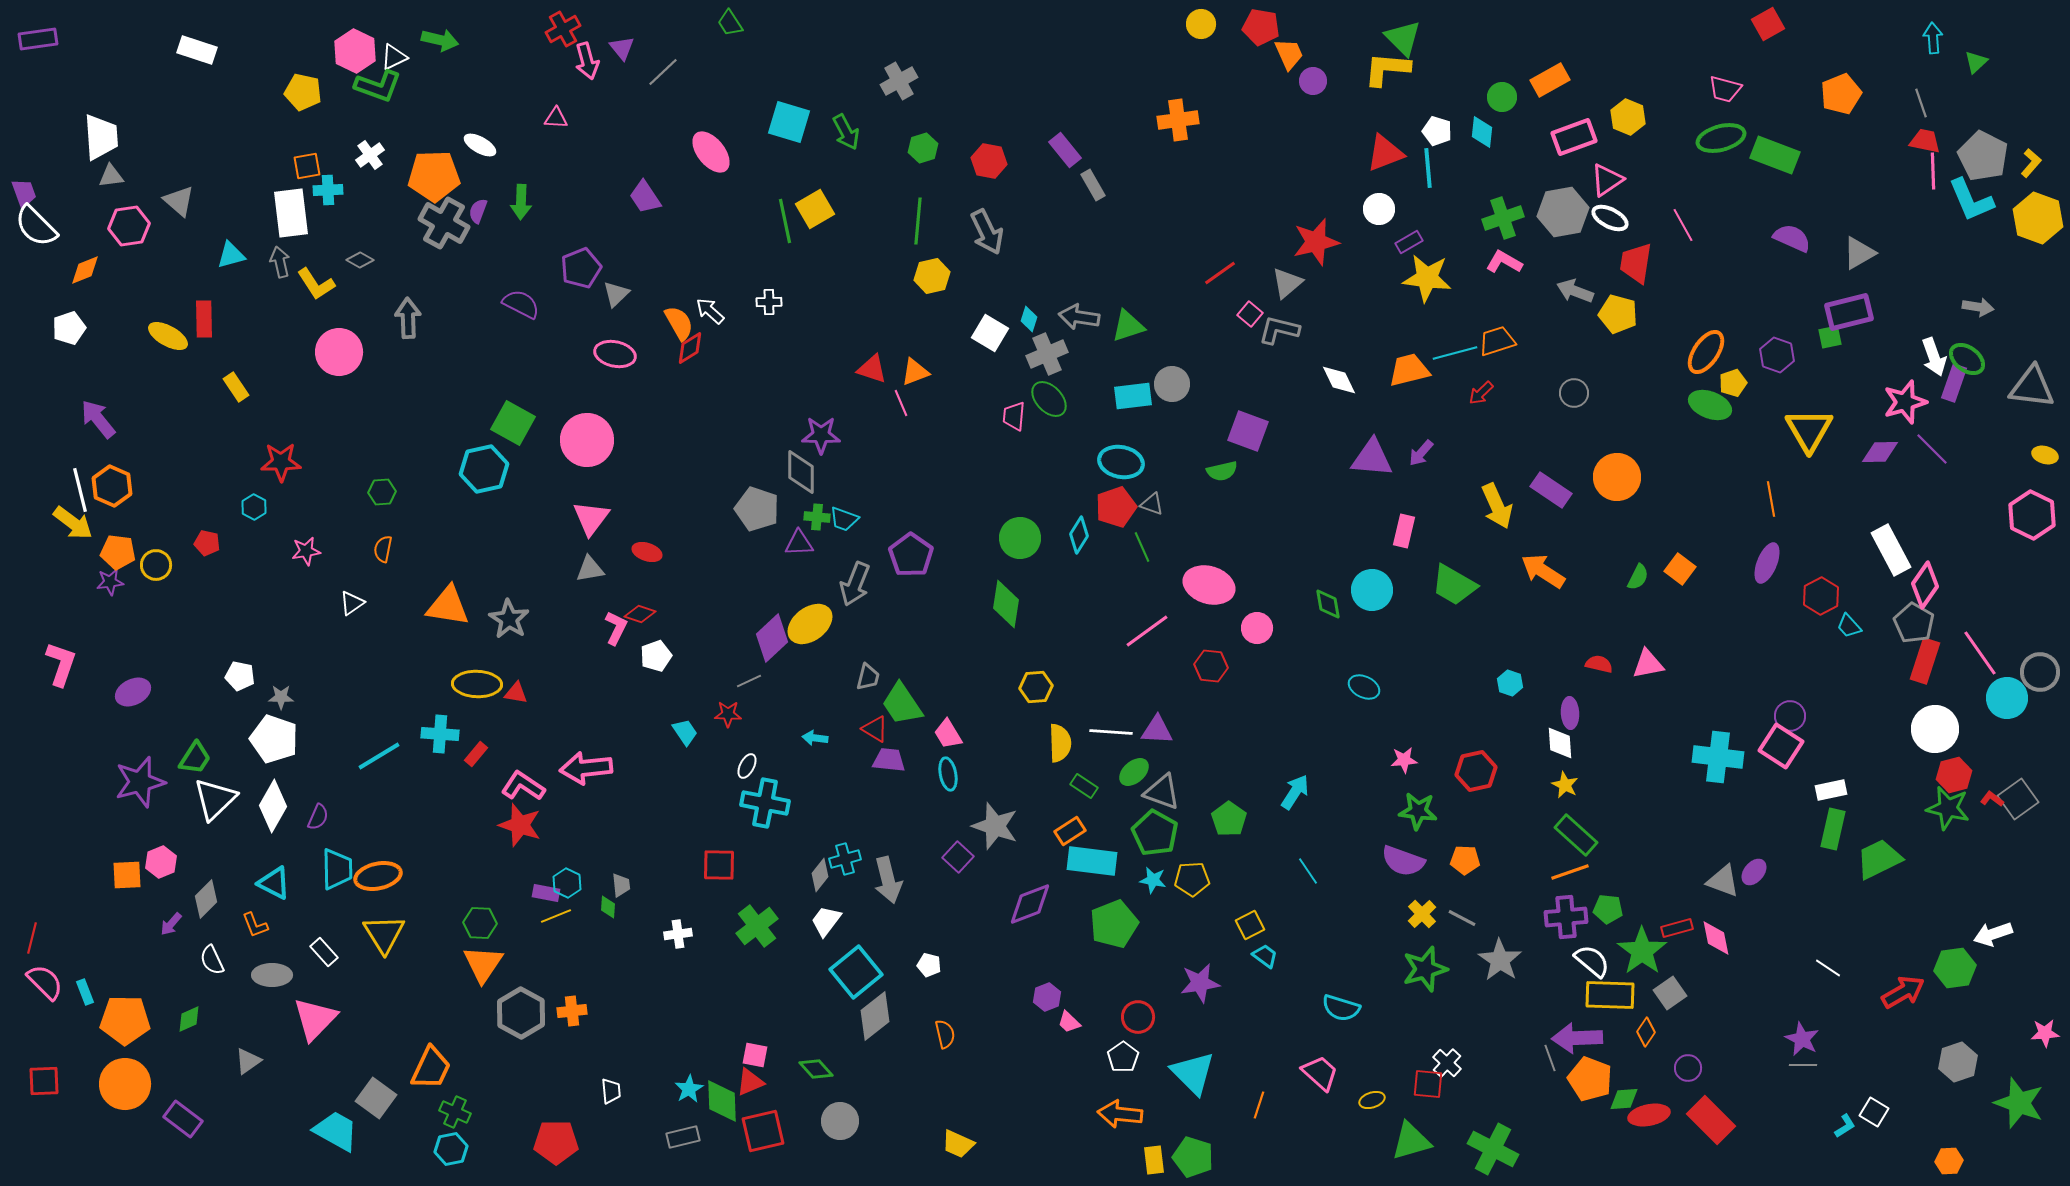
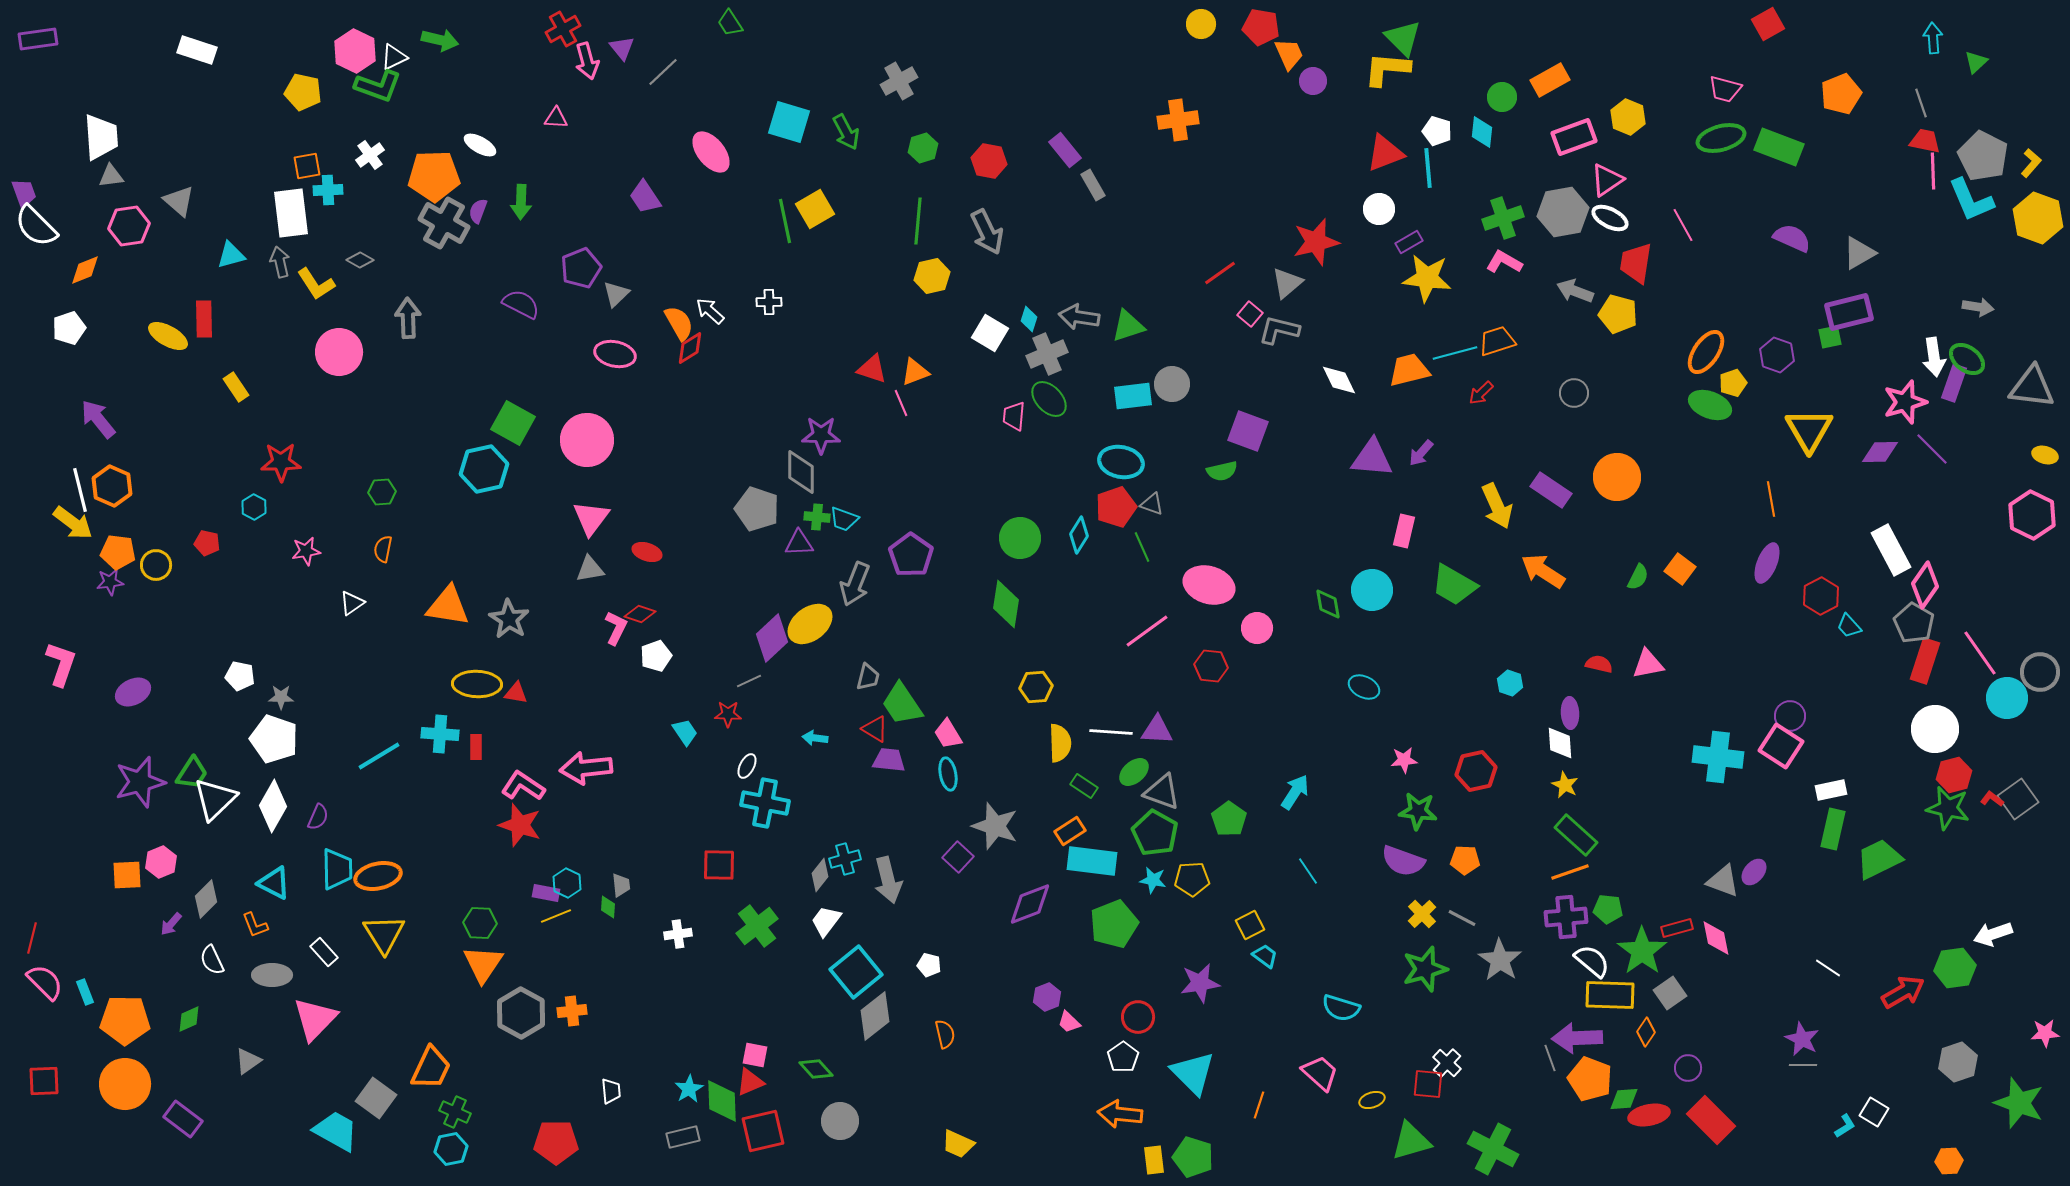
green rectangle at (1775, 155): moved 4 px right, 8 px up
white arrow at (1934, 357): rotated 12 degrees clockwise
red rectangle at (476, 754): moved 7 px up; rotated 40 degrees counterclockwise
green trapezoid at (195, 758): moved 3 px left, 15 px down
